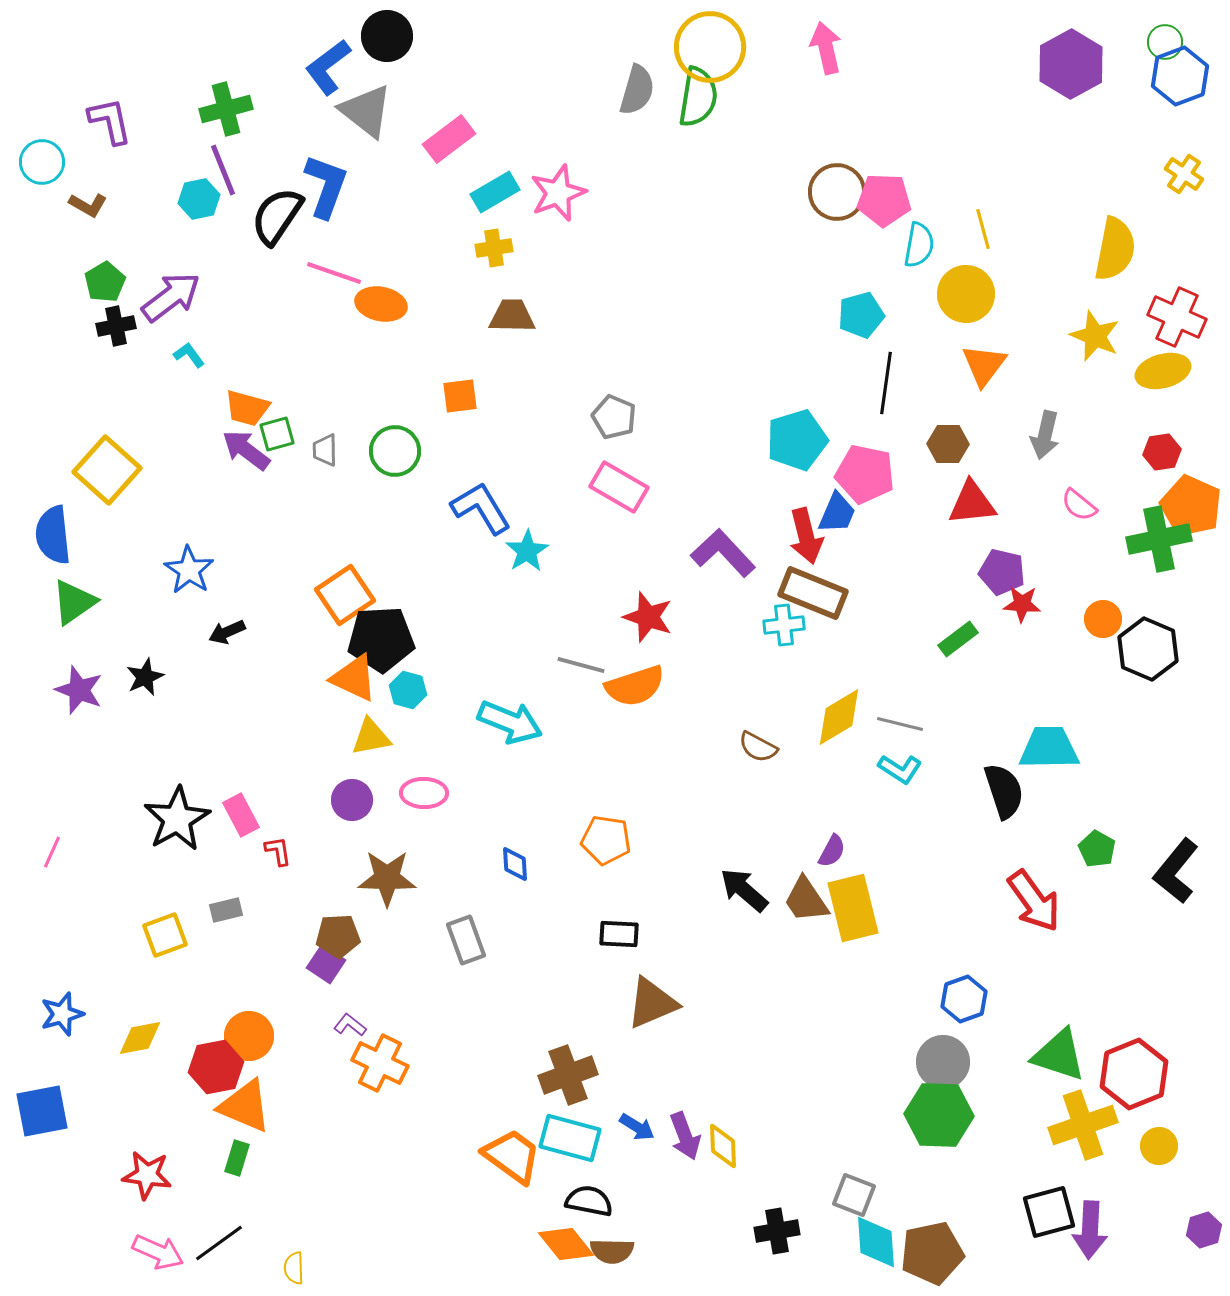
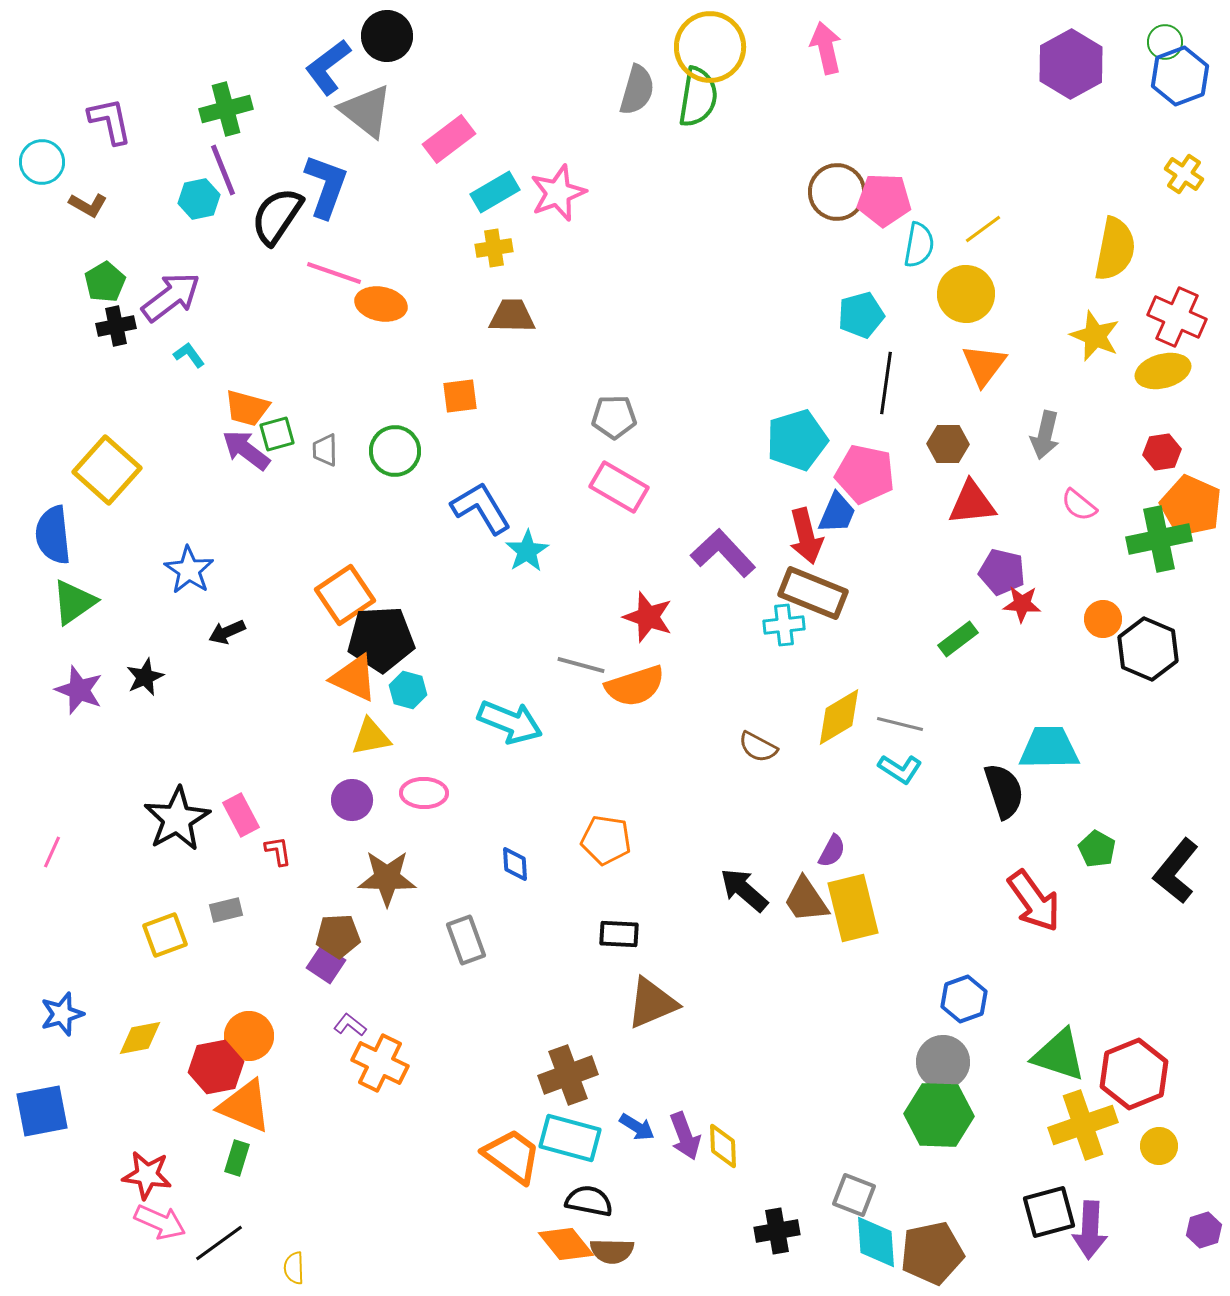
yellow line at (983, 229): rotated 69 degrees clockwise
gray pentagon at (614, 417): rotated 24 degrees counterclockwise
pink arrow at (158, 1252): moved 2 px right, 30 px up
